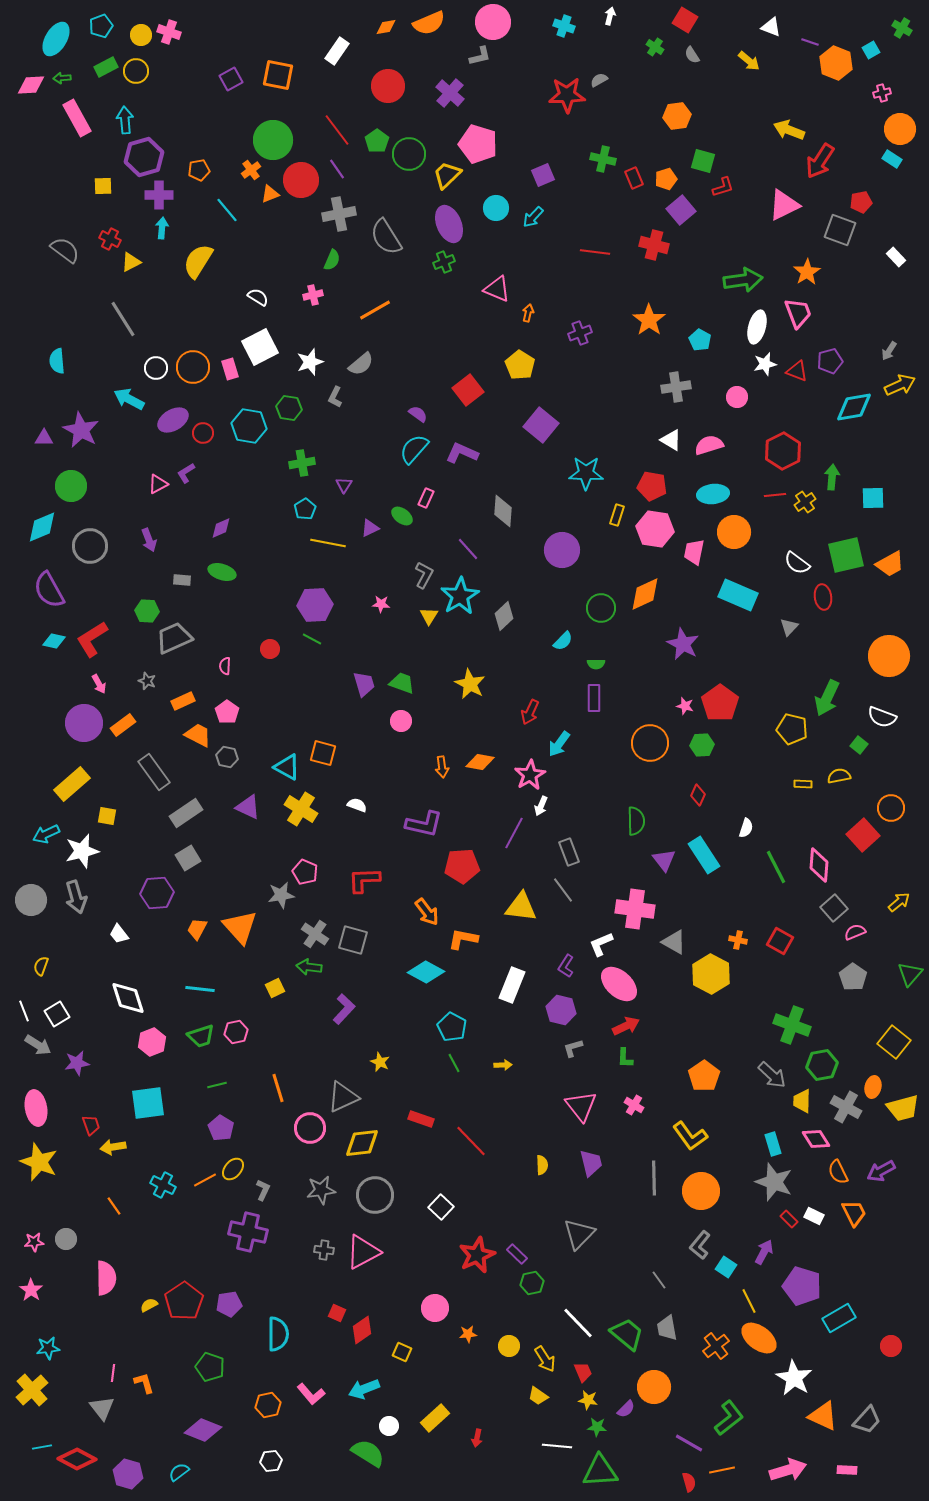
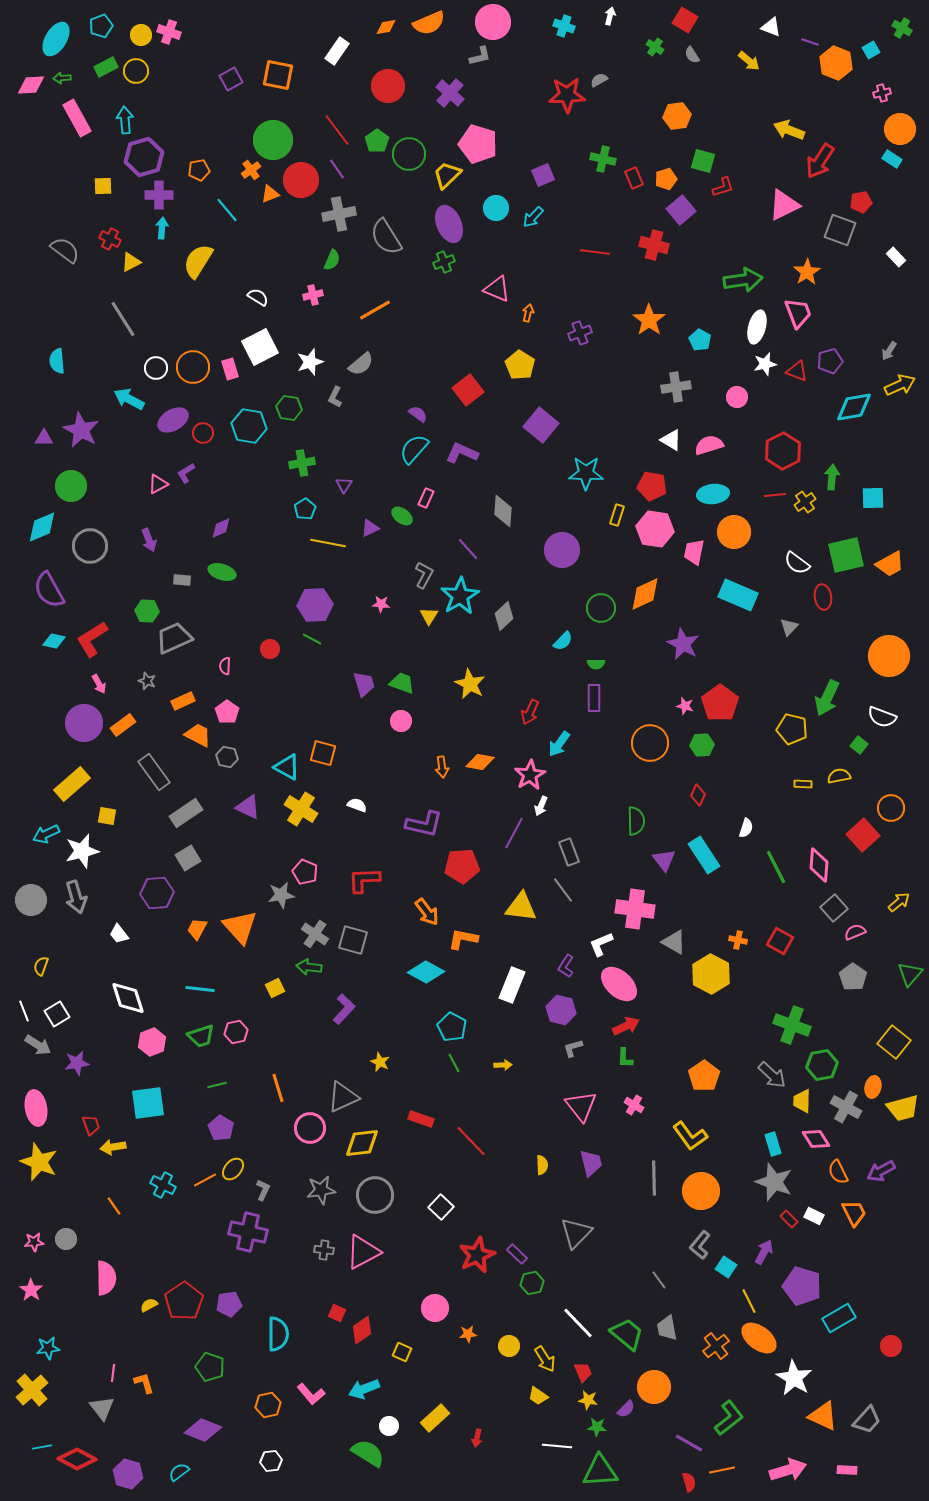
gray triangle at (579, 1234): moved 3 px left, 1 px up
